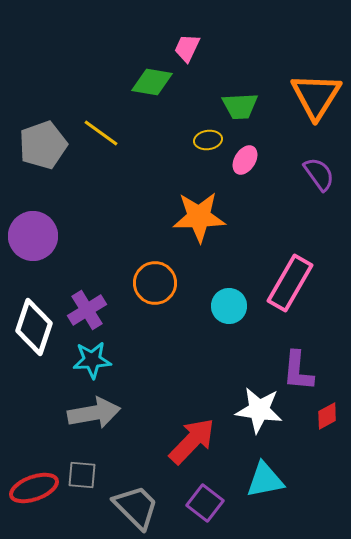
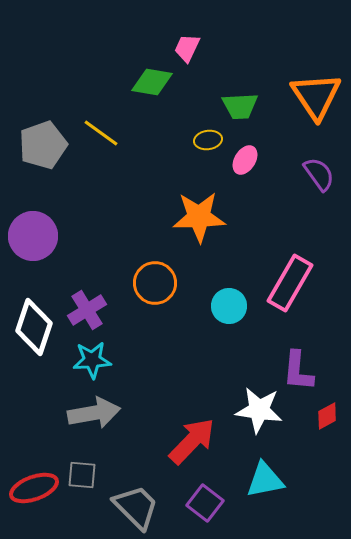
orange triangle: rotated 6 degrees counterclockwise
